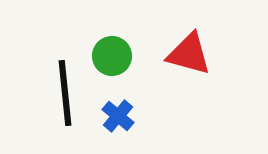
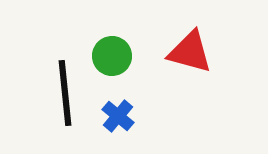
red triangle: moved 1 px right, 2 px up
